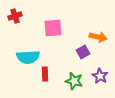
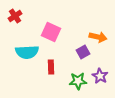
red cross: rotated 16 degrees counterclockwise
pink square: moved 2 px left, 4 px down; rotated 30 degrees clockwise
cyan semicircle: moved 1 px left, 5 px up
red rectangle: moved 6 px right, 7 px up
green star: moved 4 px right; rotated 18 degrees counterclockwise
